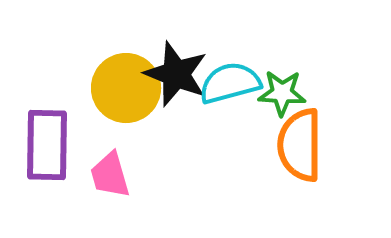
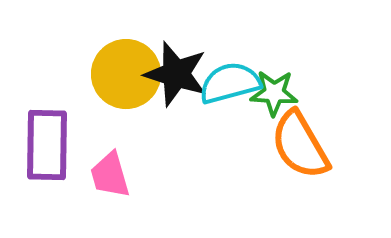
black star: rotated 4 degrees counterclockwise
yellow circle: moved 14 px up
green star: moved 8 px left
orange semicircle: rotated 30 degrees counterclockwise
